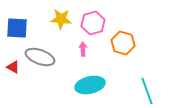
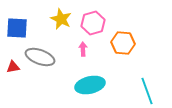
yellow star: rotated 20 degrees clockwise
orange hexagon: rotated 10 degrees counterclockwise
red triangle: rotated 40 degrees counterclockwise
